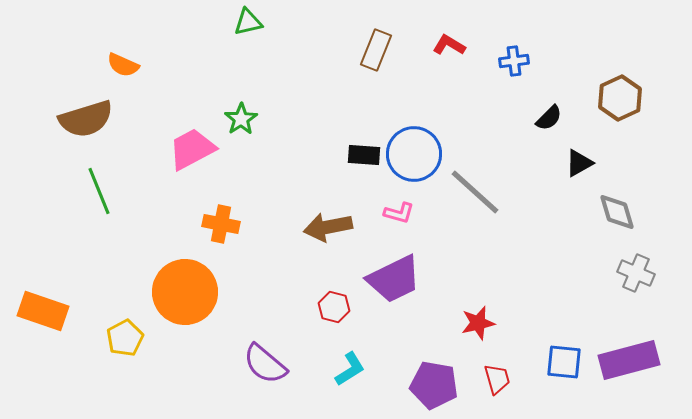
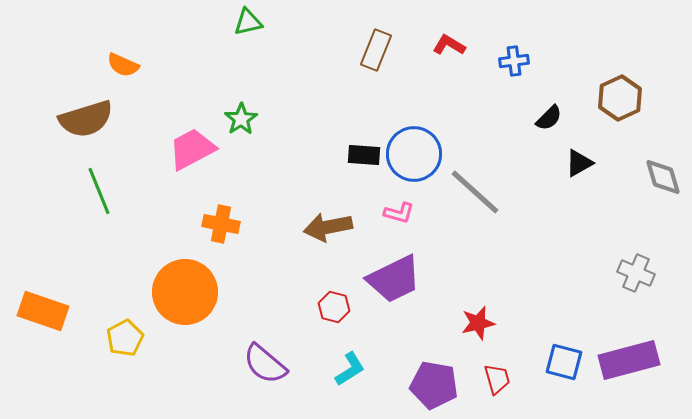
gray diamond: moved 46 px right, 35 px up
blue square: rotated 9 degrees clockwise
